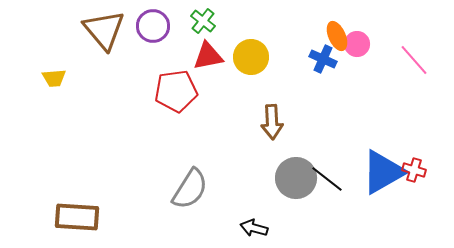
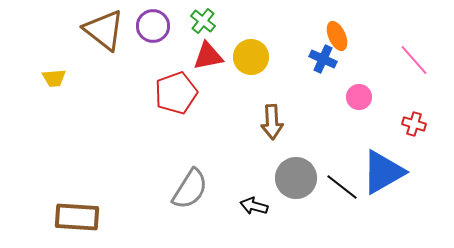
brown triangle: rotated 12 degrees counterclockwise
pink circle: moved 2 px right, 53 px down
red pentagon: moved 2 px down; rotated 12 degrees counterclockwise
red cross: moved 46 px up
black line: moved 15 px right, 8 px down
black arrow: moved 22 px up
